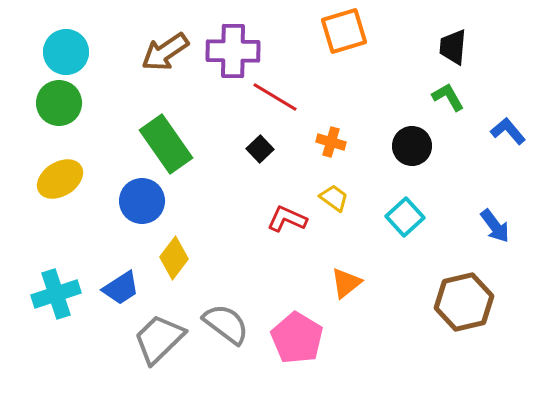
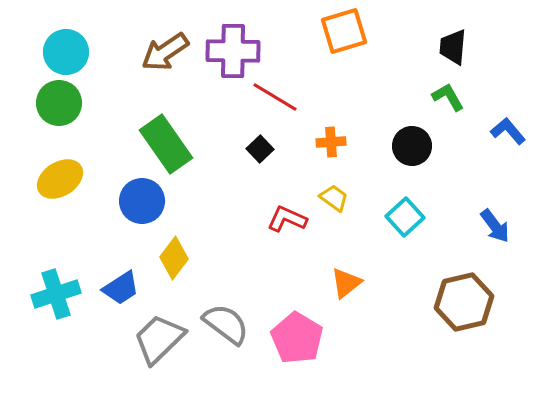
orange cross: rotated 20 degrees counterclockwise
